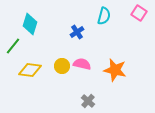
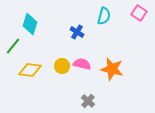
blue cross: rotated 24 degrees counterclockwise
orange star: moved 3 px left, 1 px up
